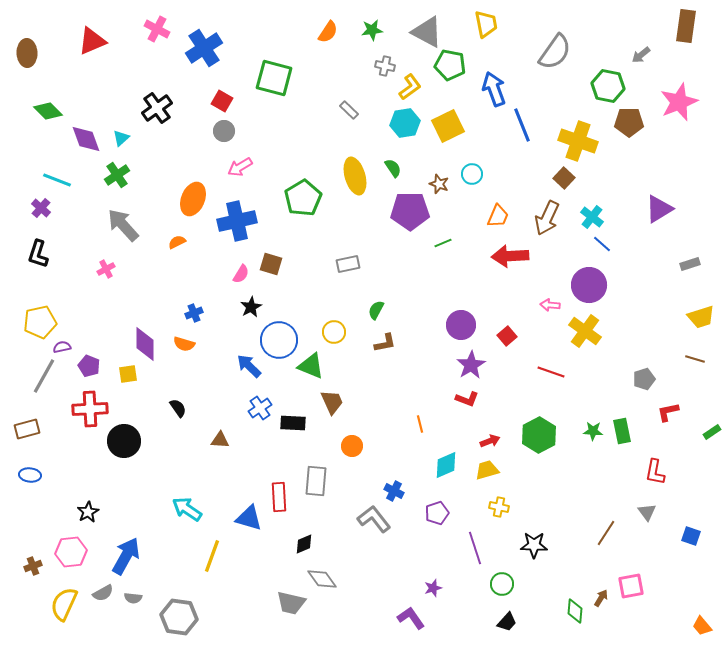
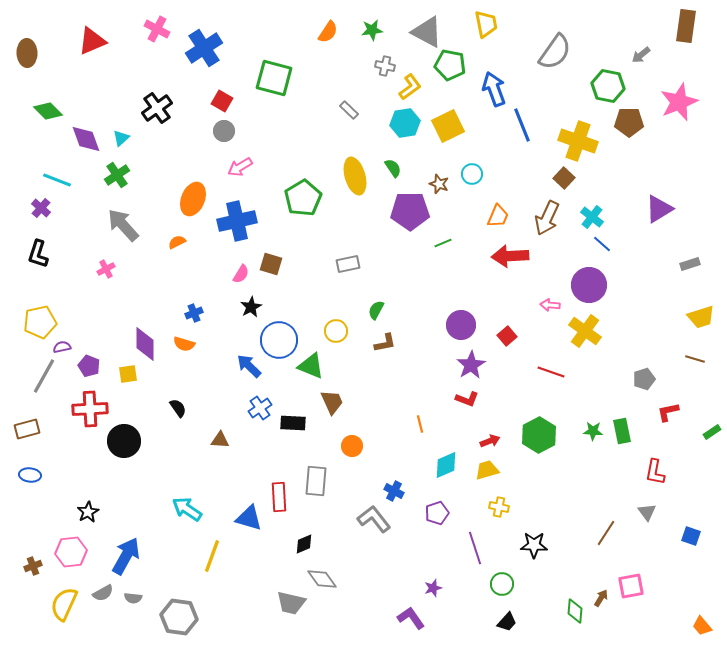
yellow circle at (334, 332): moved 2 px right, 1 px up
